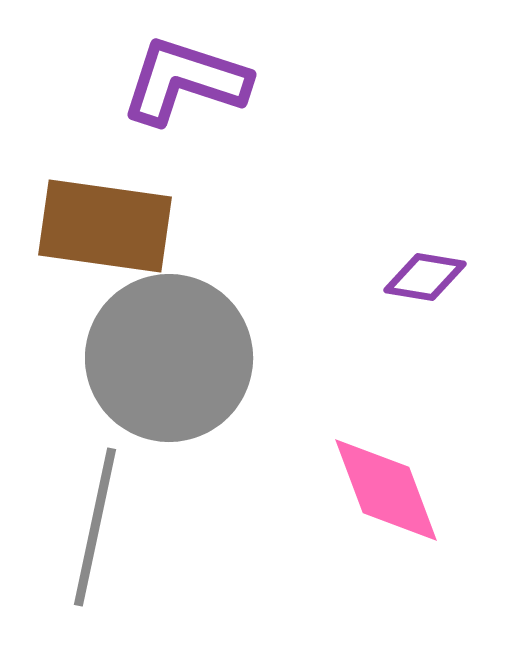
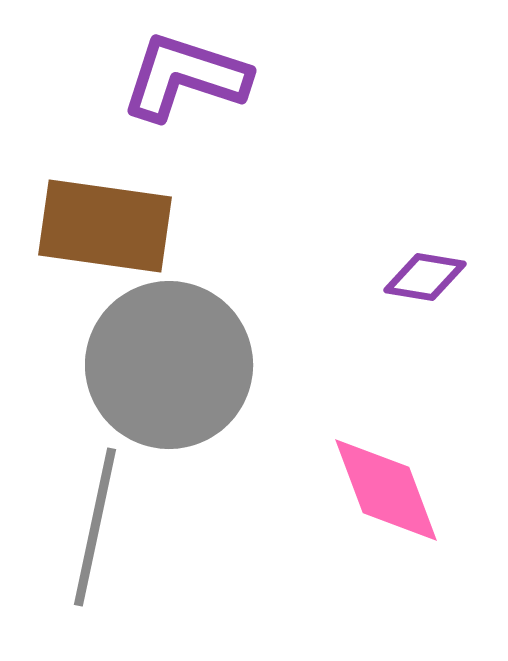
purple L-shape: moved 4 px up
gray circle: moved 7 px down
